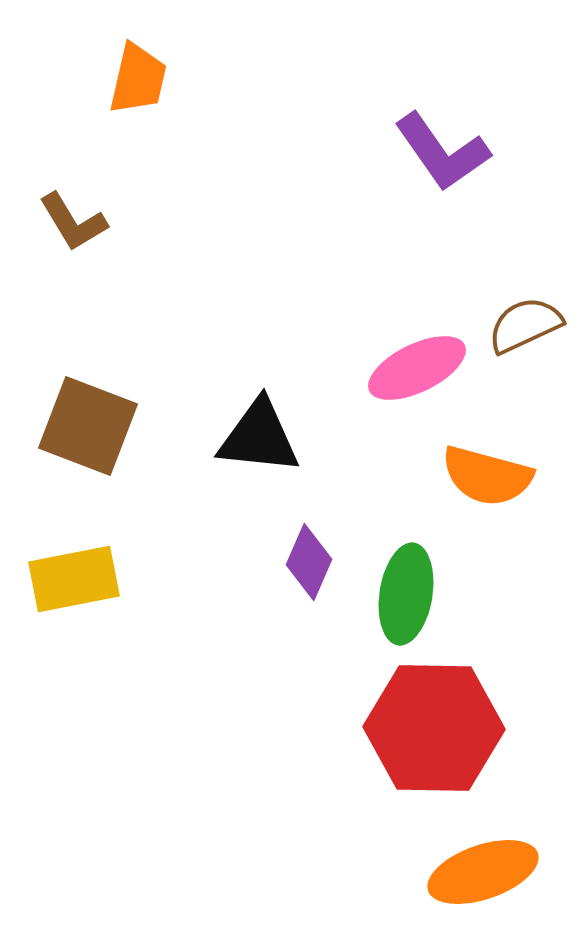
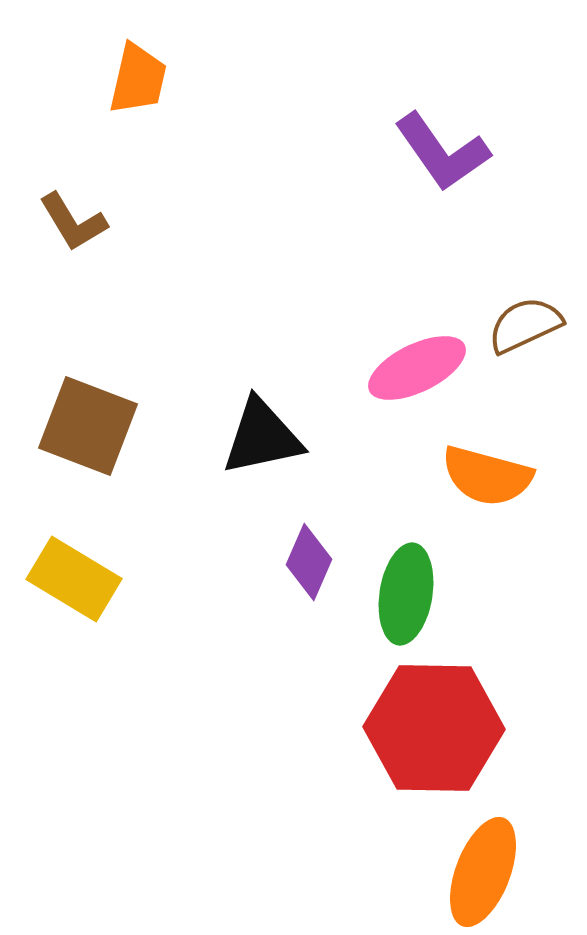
black triangle: moved 3 px right; rotated 18 degrees counterclockwise
yellow rectangle: rotated 42 degrees clockwise
orange ellipse: rotated 50 degrees counterclockwise
